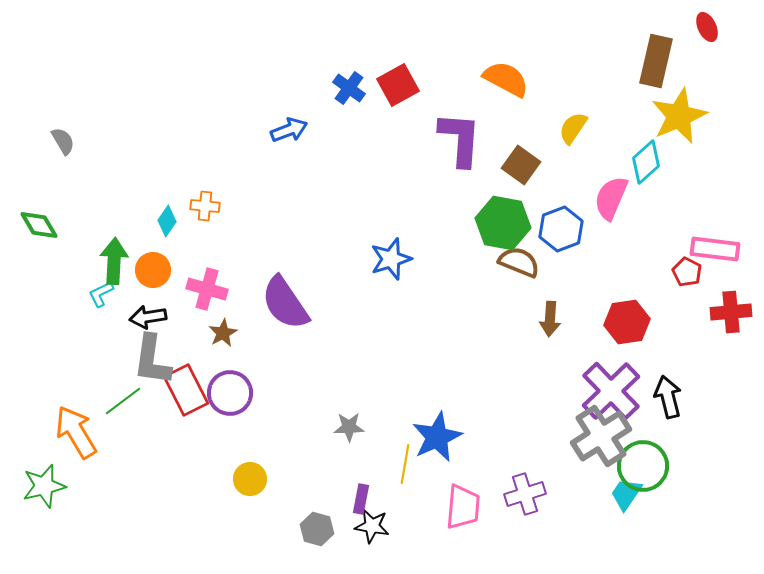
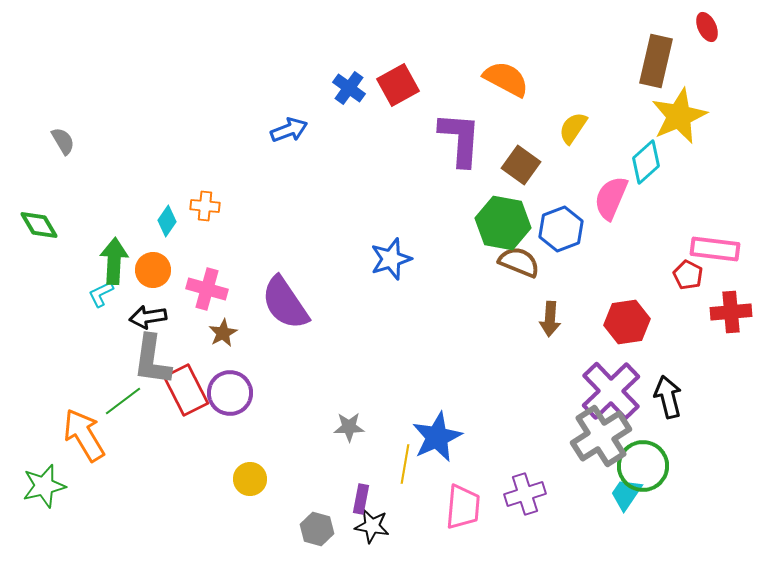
red pentagon at (687, 272): moved 1 px right, 3 px down
orange arrow at (76, 432): moved 8 px right, 3 px down
